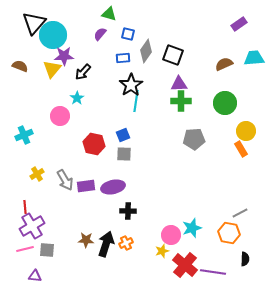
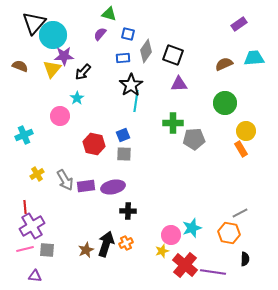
green cross at (181, 101): moved 8 px left, 22 px down
brown star at (86, 240): moved 10 px down; rotated 28 degrees counterclockwise
